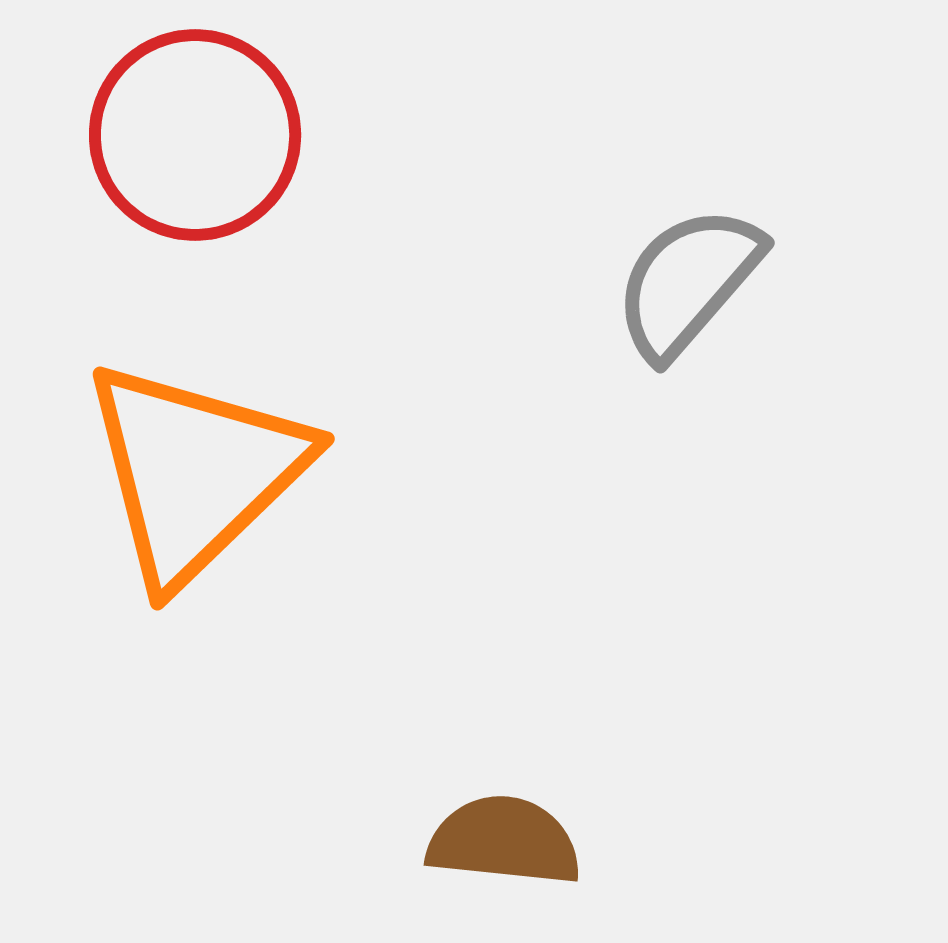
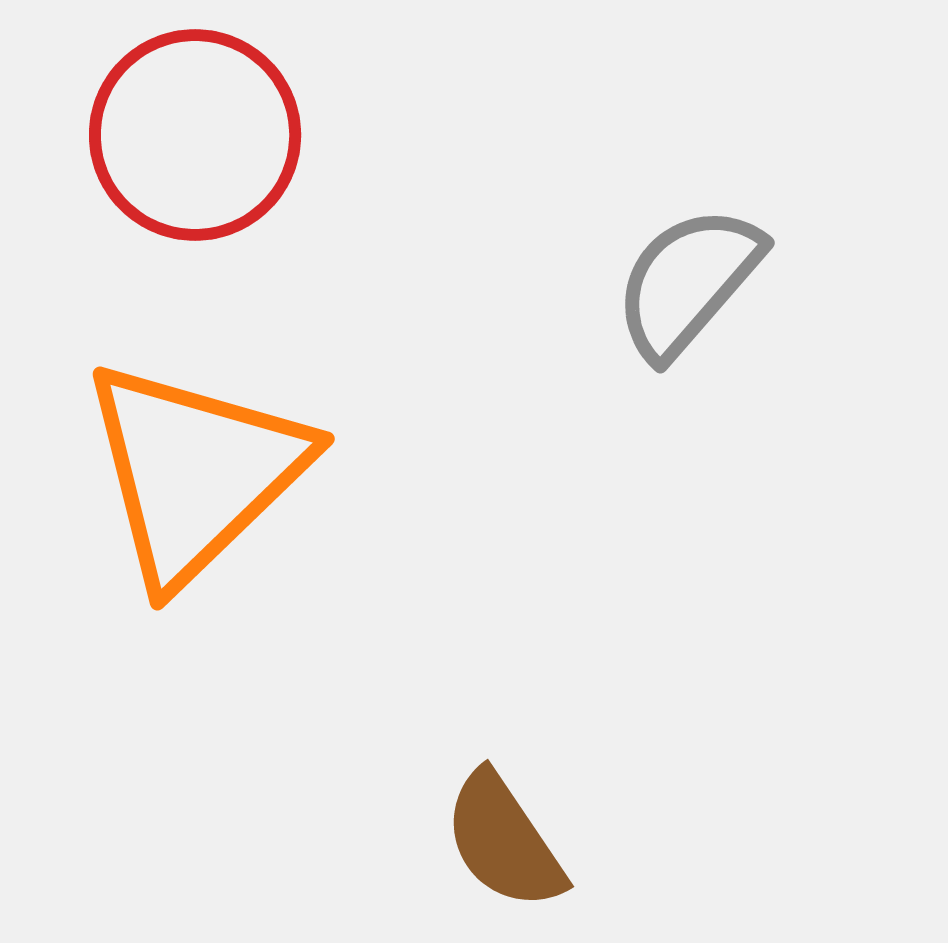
brown semicircle: rotated 130 degrees counterclockwise
